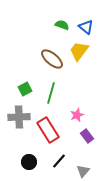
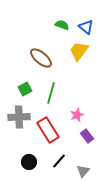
brown ellipse: moved 11 px left, 1 px up
